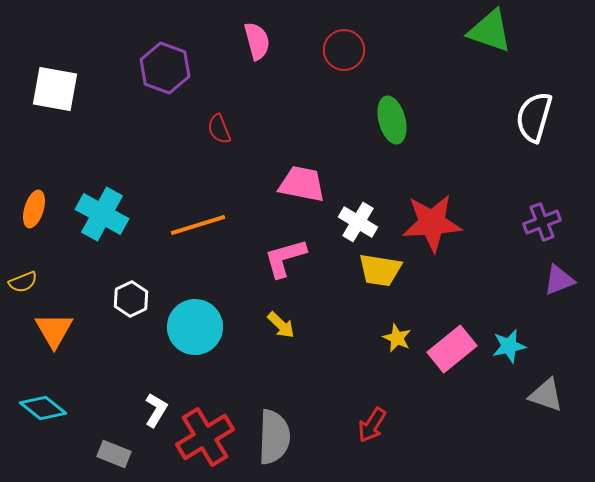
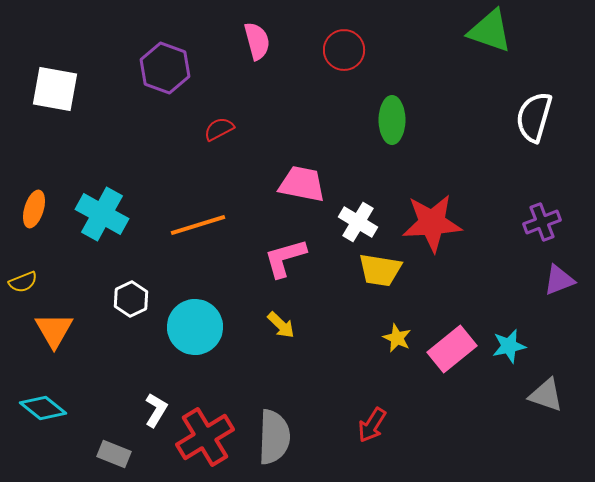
green ellipse: rotated 15 degrees clockwise
red semicircle: rotated 84 degrees clockwise
